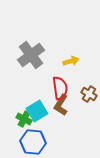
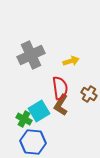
gray cross: rotated 12 degrees clockwise
cyan square: moved 2 px right
